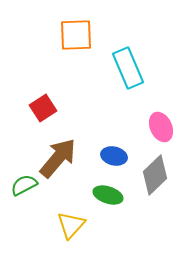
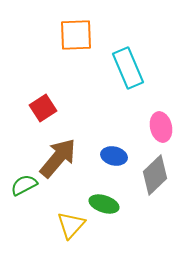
pink ellipse: rotated 12 degrees clockwise
green ellipse: moved 4 px left, 9 px down
